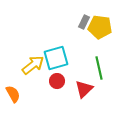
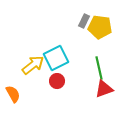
gray rectangle: moved 1 px up
cyan square: rotated 10 degrees counterclockwise
red triangle: moved 20 px right; rotated 24 degrees clockwise
